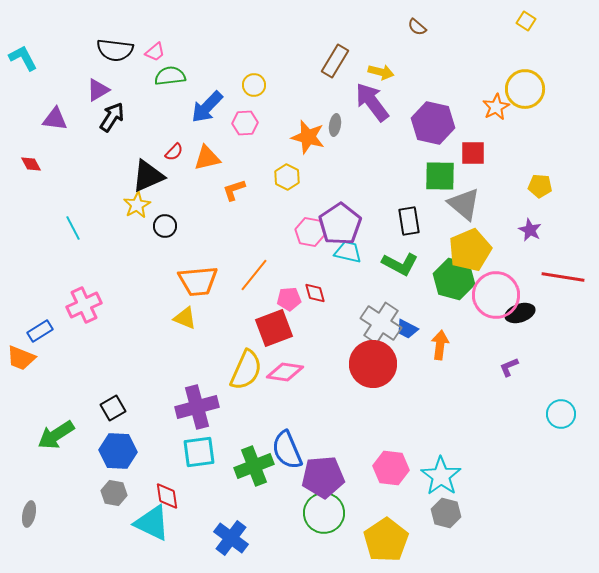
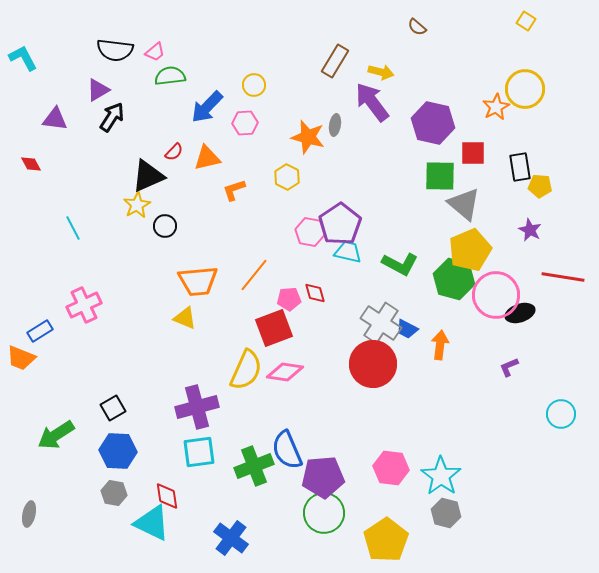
black rectangle at (409, 221): moved 111 px right, 54 px up
